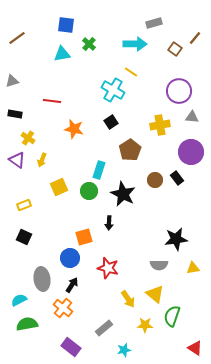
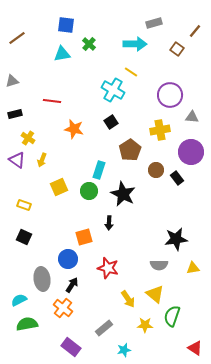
brown line at (195, 38): moved 7 px up
brown square at (175, 49): moved 2 px right
purple circle at (179, 91): moved 9 px left, 4 px down
black rectangle at (15, 114): rotated 24 degrees counterclockwise
yellow cross at (160, 125): moved 5 px down
brown circle at (155, 180): moved 1 px right, 10 px up
yellow rectangle at (24, 205): rotated 40 degrees clockwise
blue circle at (70, 258): moved 2 px left, 1 px down
